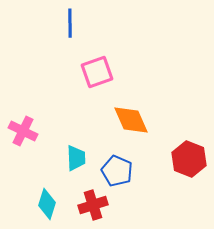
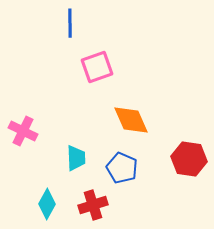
pink square: moved 5 px up
red hexagon: rotated 12 degrees counterclockwise
blue pentagon: moved 5 px right, 3 px up
cyan diamond: rotated 12 degrees clockwise
